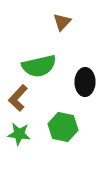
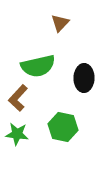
brown triangle: moved 2 px left, 1 px down
green semicircle: moved 1 px left
black ellipse: moved 1 px left, 4 px up
green star: moved 2 px left
